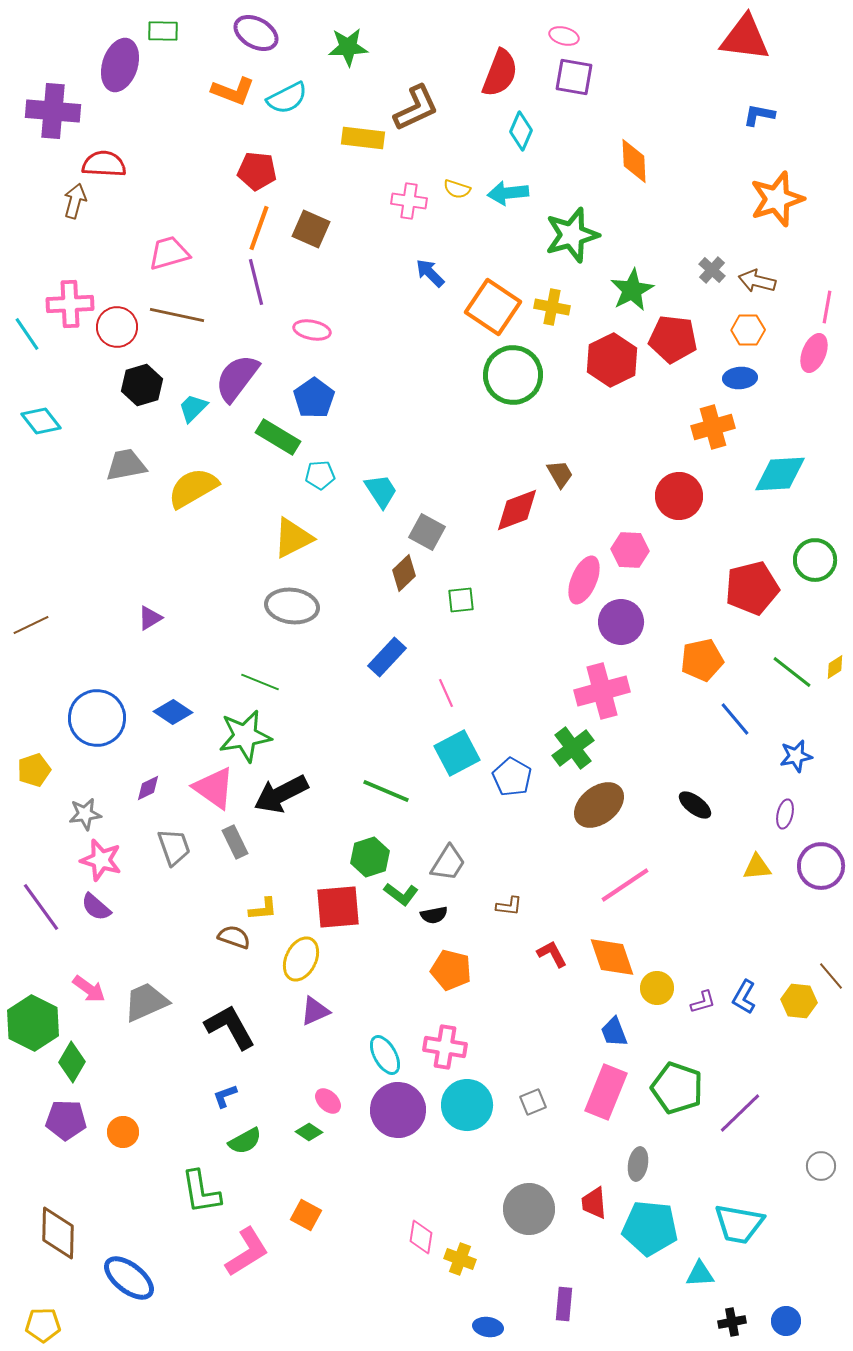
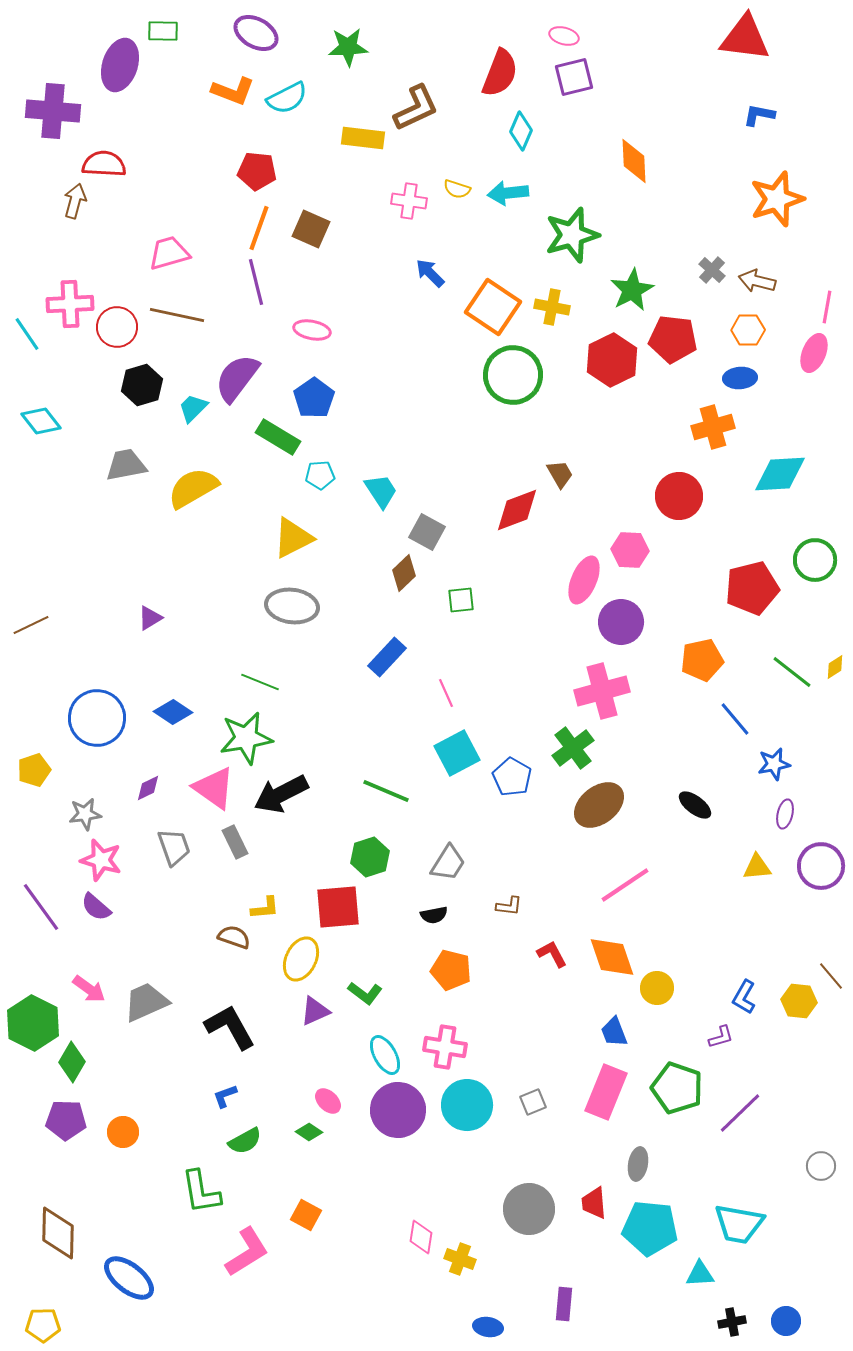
purple square at (574, 77): rotated 24 degrees counterclockwise
green star at (245, 736): moved 1 px right, 2 px down
blue star at (796, 756): moved 22 px left, 8 px down
green L-shape at (401, 894): moved 36 px left, 99 px down
yellow L-shape at (263, 909): moved 2 px right, 1 px up
purple L-shape at (703, 1002): moved 18 px right, 35 px down
